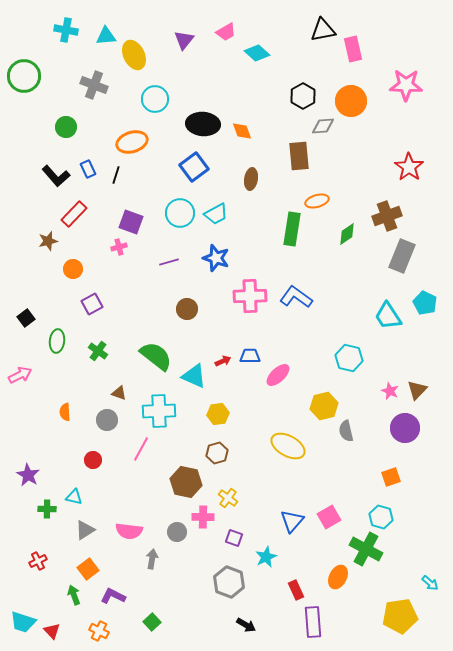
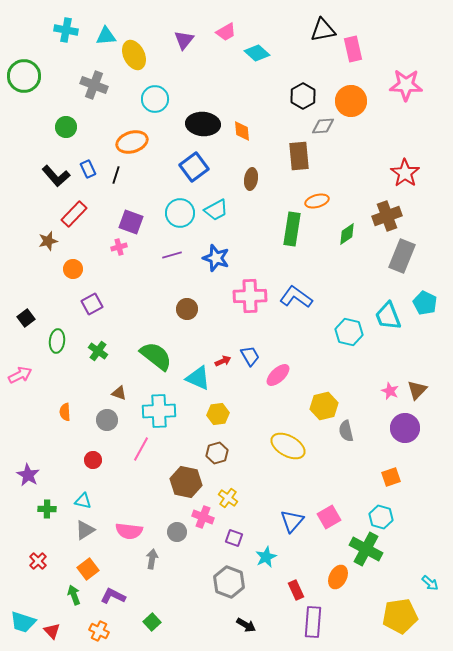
orange diamond at (242, 131): rotated 15 degrees clockwise
red star at (409, 167): moved 4 px left, 6 px down
cyan trapezoid at (216, 214): moved 4 px up
purple line at (169, 262): moved 3 px right, 7 px up
cyan trapezoid at (388, 316): rotated 12 degrees clockwise
blue trapezoid at (250, 356): rotated 60 degrees clockwise
cyan hexagon at (349, 358): moved 26 px up
cyan triangle at (194, 376): moved 4 px right, 2 px down
cyan triangle at (74, 497): moved 9 px right, 4 px down
pink cross at (203, 517): rotated 20 degrees clockwise
red cross at (38, 561): rotated 18 degrees counterclockwise
purple rectangle at (313, 622): rotated 8 degrees clockwise
